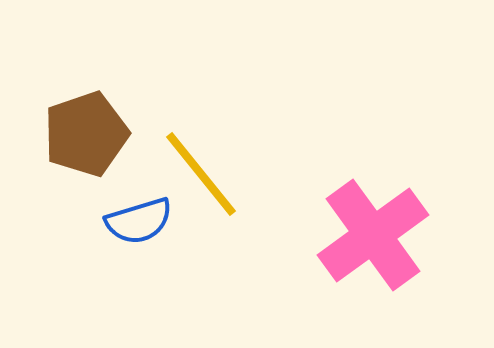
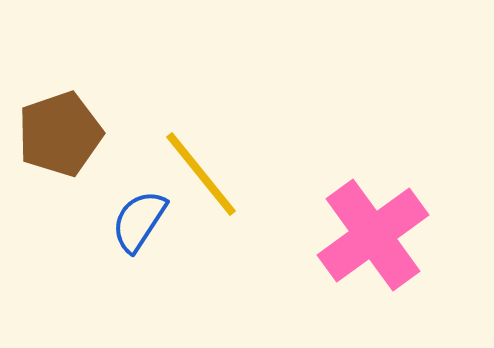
brown pentagon: moved 26 px left
blue semicircle: rotated 140 degrees clockwise
